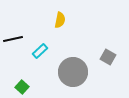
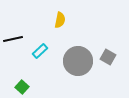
gray circle: moved 5 px right, 11 px up
